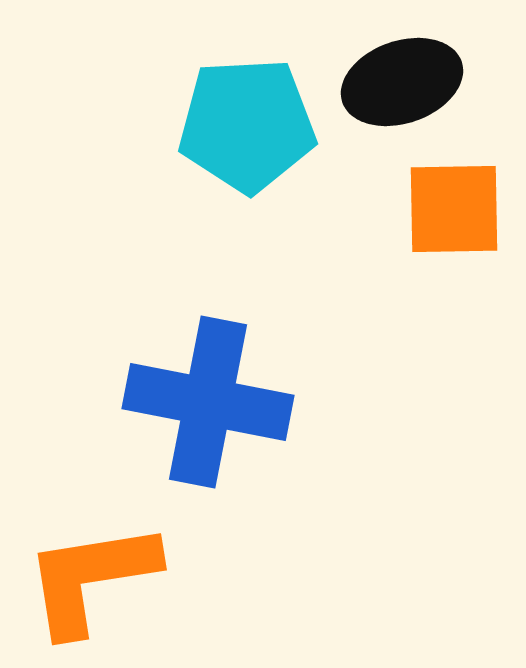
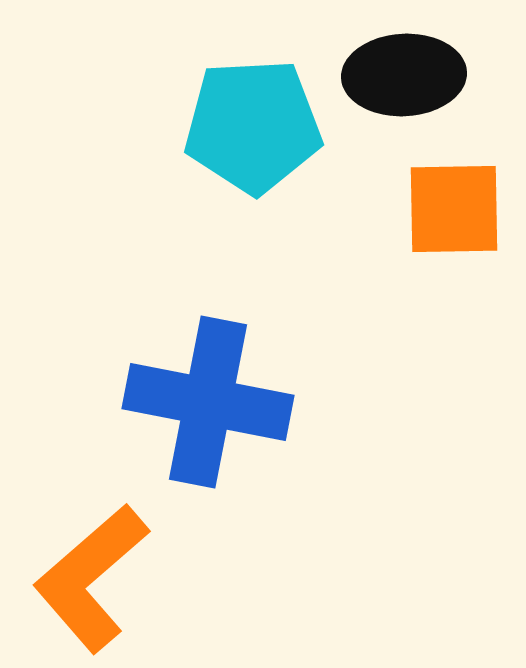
black ellipse: moved 2 px right, 7 px up; rotated 16 degrees clockwise
cyan pentagon: moved 6 px right, 1 px down
orange L-shape: rotated 32 degrees counterclockwise
